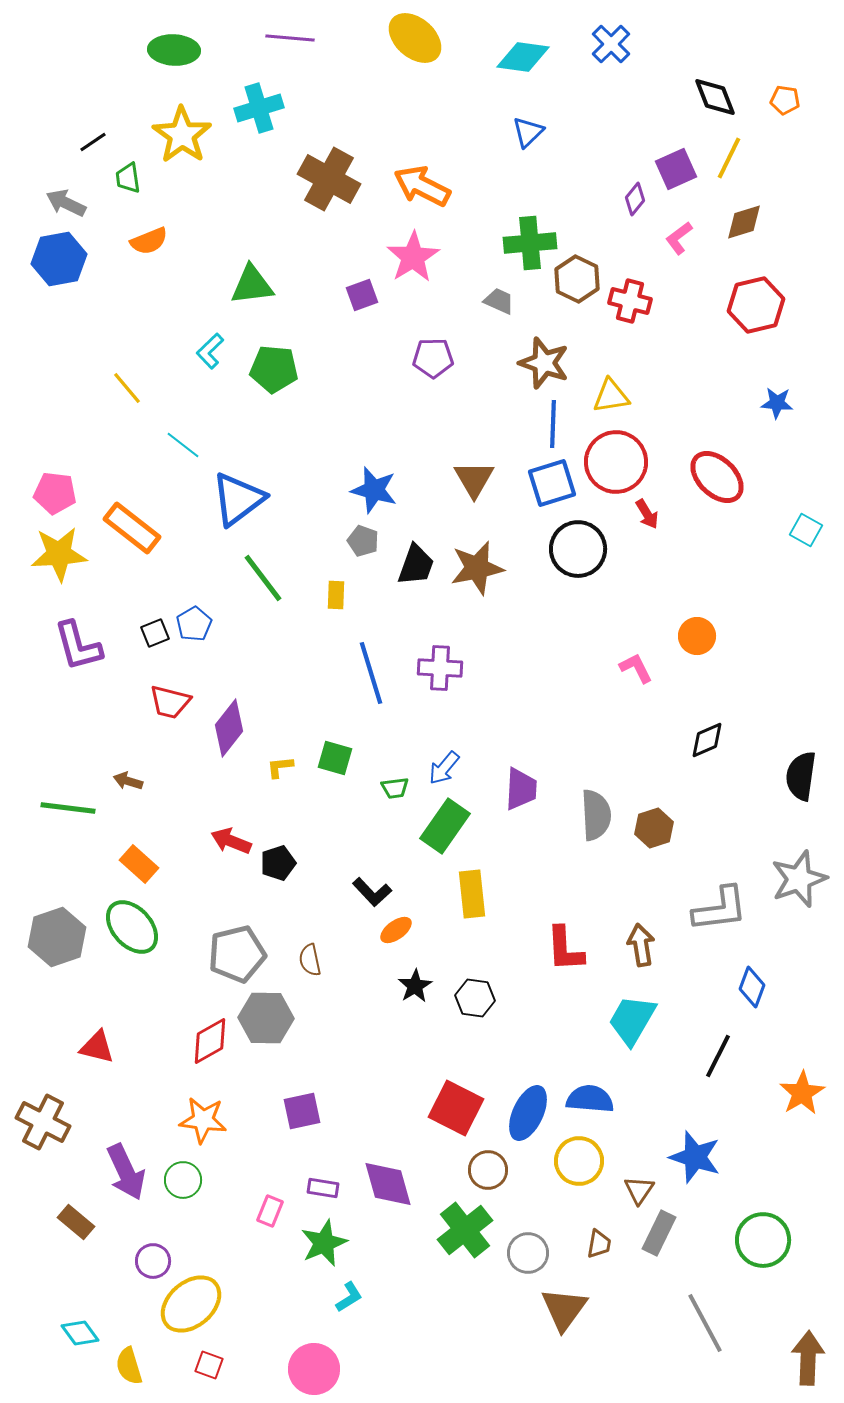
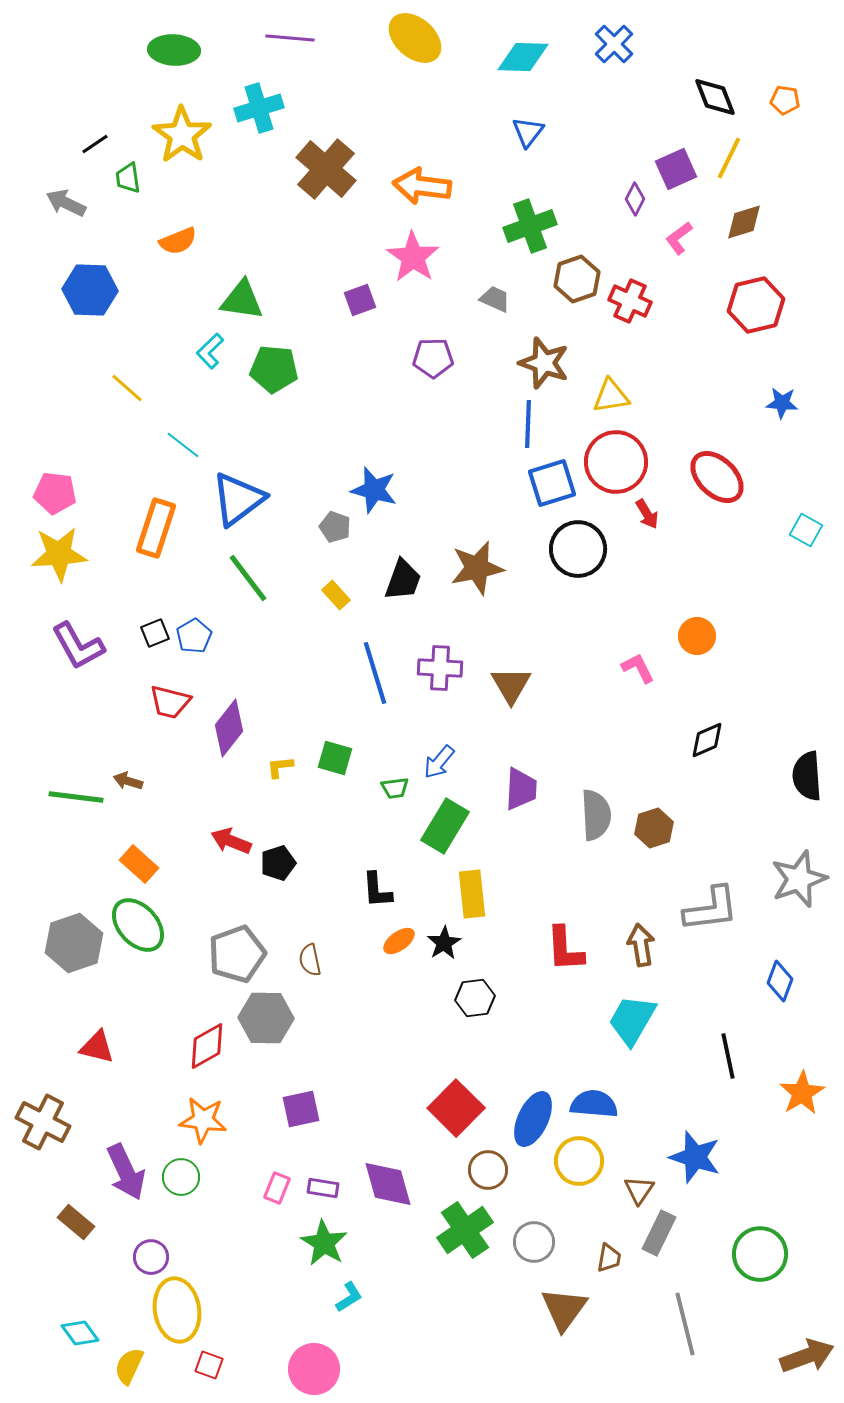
blue cross at (611, 44): moved 3 px right
cyan diamond at (523, 57): rotated 6 degrees counterclockwise
blue triangle at (528, 132): rotated 8 degrees counterclockwise
black line at (93, 142): moved 2 px right, 2 px down
brown cross at (329, 179): moved 3 px left, 10 px up; rotated 12 degrees clockwise
orange arrow at (422, 186): rotated 20 degrees counterclockwise
purple diamond at (635, 199): rotated 12 degrees counterclockwise
orange semicircle at (149, 241): moved 29 px right
green cross at (530, 243): moved 17 px up; rotated 15 degrees counterclockwise
pink star at (413, 257): rotated 6 degrees counterclockwise
blue hexagon at (59, 259): moved 31 px right, 31 px down; rotated 12 degrees clockwise
brown hexagon at (577, 279): rotated 15 degrees clockwise
green triangle at (252, 285): moved 10 px left, 15 px down; rotated 15 degrees clockwise
purple square at (362, 295): moved 2 px left, 5 px down
gray trapezoid at (499, 301): moved 4 px left, 2 px up
red cross at (630, 301): rotated 9 degrees clockwise
yellow line at (127, 388): rotated 9 degrees counterclockwise
blue star at (777, 403): moved 5 px right
blue line at (553, 424): moved 25 px left
brown triangle at (474, 479): moved 37 px right, 206 px down
orange rectangle at (132, 528): moved 24 px right; rotated 70 degrees clockwise
gray pentagon at (363, 541): moved 28 px left, 14 px up
black trapezoid at (416, 565): moved 13 px left, 15 px down
green line at (263, 578): moved 15 px left
yellow rectangle at (336, 595): rotated 44 degrees counterclockwise
blue pentagon at (194, 624): moved 12 px down
purple L-shape at (78, 646): rotated 14 degrees counterclockwise
pink L-shape at (636, 668): moved 2 px right
blue line at (371, 673): moved 4 px right
blue arrow at (444, 768): moved 5 px left, 6 px up
black semicircle at (801, 776): moved 6 px right; rotated 12 degrees counterclockwise
green line at (68, 808): moved 8 px right, 11 px up
green rectangle at (445, 826): rotated 4 degrees counterclockwise
black L-shape at (372, 892): moved 5 px right, 2 px up; rotated 39 degrees clockwise
gray L-shape at (720, 909): moved 9 px left
green ellipse at (132, 927): moved 6 px right, 2 px up
orange ellipse at (396, 930): moved 3 px right, 11 px down
gray hexagon at (57, 937): moved 17 px right, 6 px down
gray pentagon at (237, 954): rotated 6 degrees counterclockwise
black star at (415, 986): moved 29 px right, 43 px up
blue diamond at (752, 987): moved 28 px right, 6 px up
black hexagon at (475, 998): rotated 15 degrees counterclockwise
red diamond at (210, 1041): moved 3 px left, 5 px down
black line at (718, 1056): moved 10 px right; rotated 39 degrees counterclockwise
blue semicircle at (590, 1099): moved 4 px right, 5 px down
red square at (456, 1108): rotated 18 degrees clockwise
purple square at (302, 1111): moved 1 px left, 2 px up
blue ellipse at (528, 1113): moved 5 px right, 6 px down
green circle at (183, 1180): moved 2 px left, 3 px up
pink rectangle at (270, 1211): moved 7 px right, 23 px up
green cross at (465, 1230): rotated 4 degrees clockwise
green circle at (763, 1240): moved 3 px left, 14 px down
green star at (324, 1243): rotated 18 degrees counterclockwise
brown trapezoid at (599, 1244): moved 10 px right, 14 px down
gray circle at (528, 1253): moved 6 px right, 11 px up
purple circle at (153, 1261): moved 2 px left, 4 px up
yellow ellipse at (191, 1304): moved 14 px left, 6 px down; rotated 58 degrees counterclockwise
gray line at (705, 1323): moved 20 px left, 1 px down; rotated 14 degrees clockwise
brown arrow at (808, 1358): moved 1 px left, 2 px up; rotated 68 degrees clockwise
yellow semicircle at (129, 1366): rotated 42 degrees clockwise
